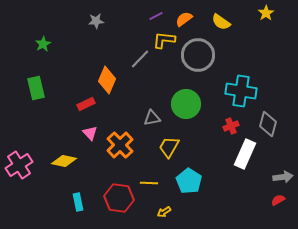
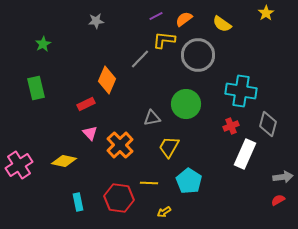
yellow semicircle: moved 1 px right, 2 px down
